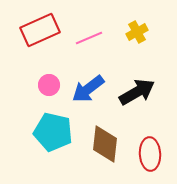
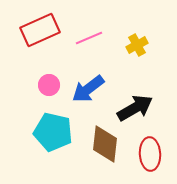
yellow cross: moved 13 px down
black arrow: moved 2 px left, 16 px down
